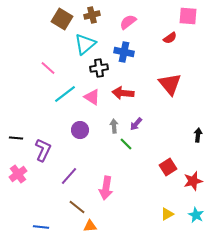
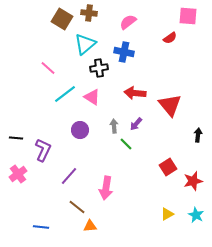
brown cross: moved 3 px left, 2 px up; rotated 21 degrees clockwise
red triangle: moved 21 px down
red arrow: moved 12 px right
